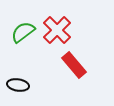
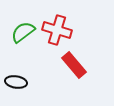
red cross: rotated 28 degrees counterclockwise
black ellipse: moved 2 px left, 3 px up
